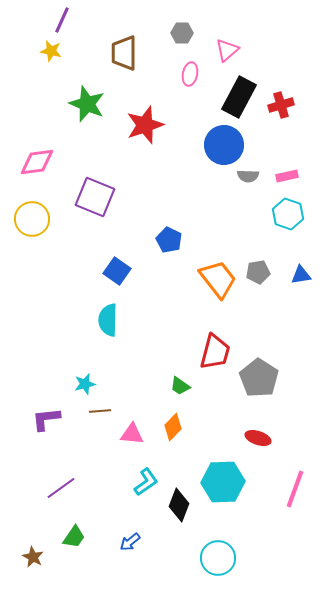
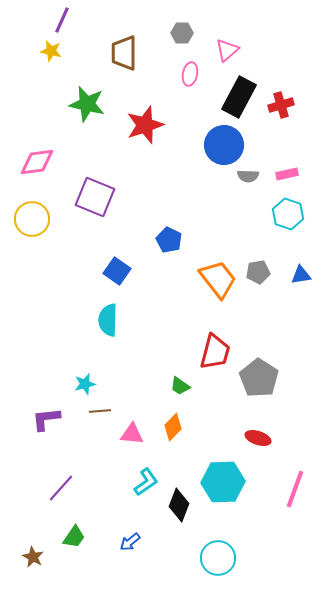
green star at (87, 104): rotated 9 degrees counterclockwise
pink rectangle at (287, 176): moved 2 px up
purple line at (61, 488): rotated 12 degrees counterclockwise
